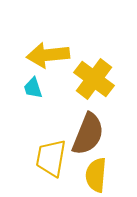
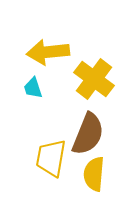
yellow arrow: moved 3 px up
yellow semicircle: moved 2 px left, 1 px up
